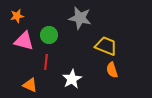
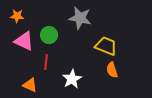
orange star: rotated 16 degrees clockwise
pink triangle: rotated 10 degrees clockwise
